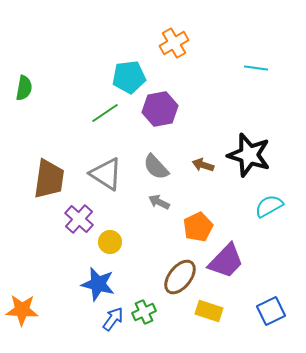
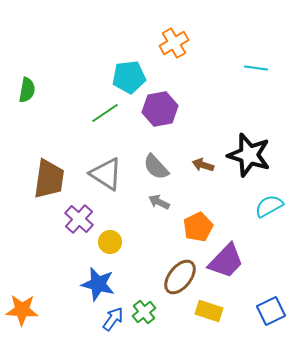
green semicircle: moved 3 px right, 2 px down
green cross: rotated 15 degrees counterclockwise
